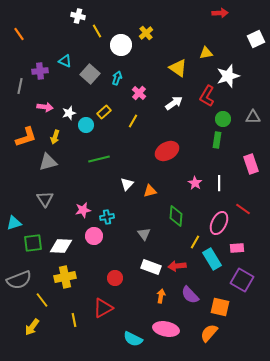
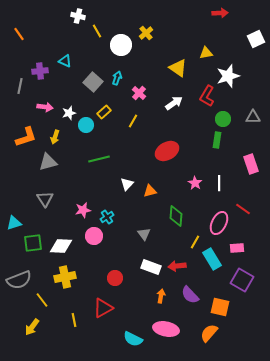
gray square at (90, 74): moved 3 px right, 8 px down
cyan cross at (107, 217): rotated 24 degrees counterclockwise
